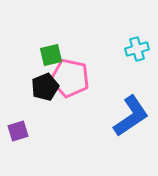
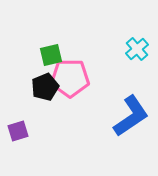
cyan cross: rotated 25 degrees counterclockwise
pink pentagon: rotated 12 degrees counterclockwise
